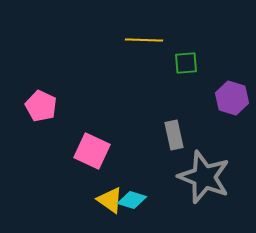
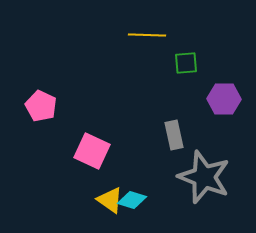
yellow line: moved 3 px right, 5 px up
purple hexagon: moved 8 px left, 1 px down; rotated 16 degrees counterclockwise
